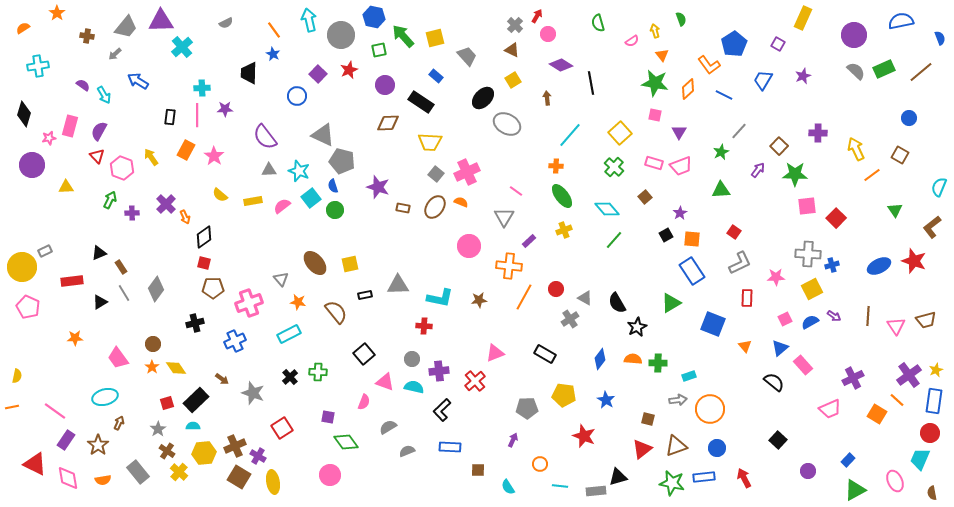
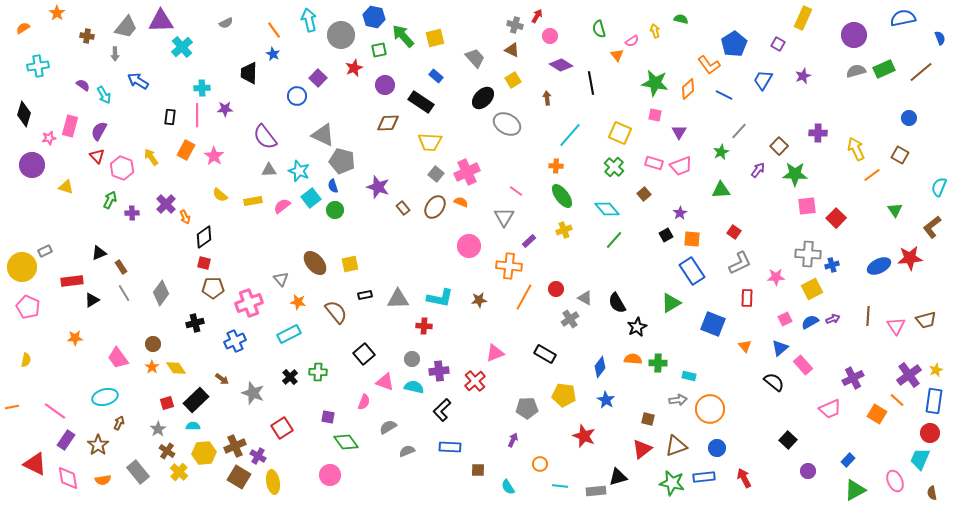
green semicircle at (681, 19): rotated 56 degrees counterclockwise
blue semicircle at (901, 21): moved 2 px right, 3 px up
green semicircle at (598, 23): moved 1 px right, 6 px down
gray cross at (515, 25): rotated 28 degrees counterclockwise
pink circle at (548, 34): moved 2 px right, 2 px down
gray arrow at (115, 54): rotated 48 degrees counterclockwise
orange triangle at (662, 55): moved 45 px left
gray trapezoid at (467, 56): moved 8 px right, 2 px down
red star at (349, 70): moved 5 px right, 2 px up
gray semicircle at (856, 71): rotated 60 degrees counterclockwise
purple square at (318, 74): moved 4 px down
yellow square at (620, 133): rotated 25 degrees counterclockwise
yellow triangle at (66, 187): rotated 21 degrees clockwise
brown square at (645, 197): moved 1 px left, 3 px up
brown rectangle at (403, 208): rotated 40 degrees clockwise
red star at (914, 261): moved 4 px left, 3 px up; rotated 25 degrees counterclockwise
gray triangle at (398, 285): moved 14 px down
gray diamond at (156, 289): moved 5 px right, 4 px down
black triangle at (100, 302): moved 8 px left, 2 px up
purple arrow at (834, 316): moved 1 px left, 3 px down; rotated 56 degrees counterclockwise
blue diamond at (600, 359): moved 8 px down
yellow semicircle at (17, 376): moved 9 px right, 16 px up
cyan rectangle at (689, 376): rotated 32 degrees clockwise
black square at (778, 440): moved 10 px right
